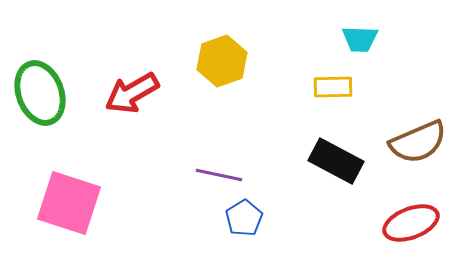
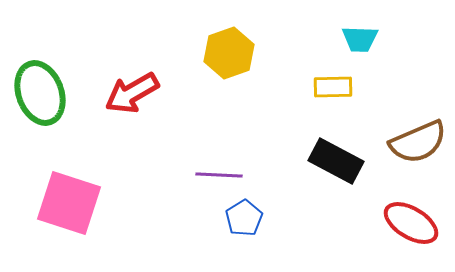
yellow hexagon: moved 7 px right, 8 px up
purple line: rotated 9 degrees counterclockwise
red ellipse: rotated 52 degrees clockwise
